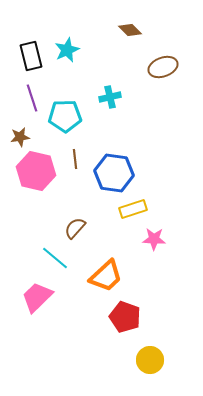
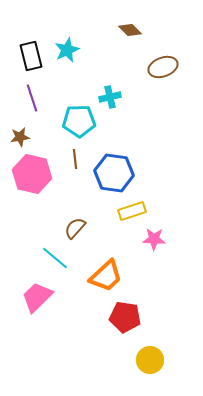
cyan pentagon: moved 14 px right, 5 px down
pink hexagon: moved 4 px left, 3 px down
yellow rectangle: moved 1 px left, 2 px down
red pentagon: rotated 12 degrees counterclockwise
